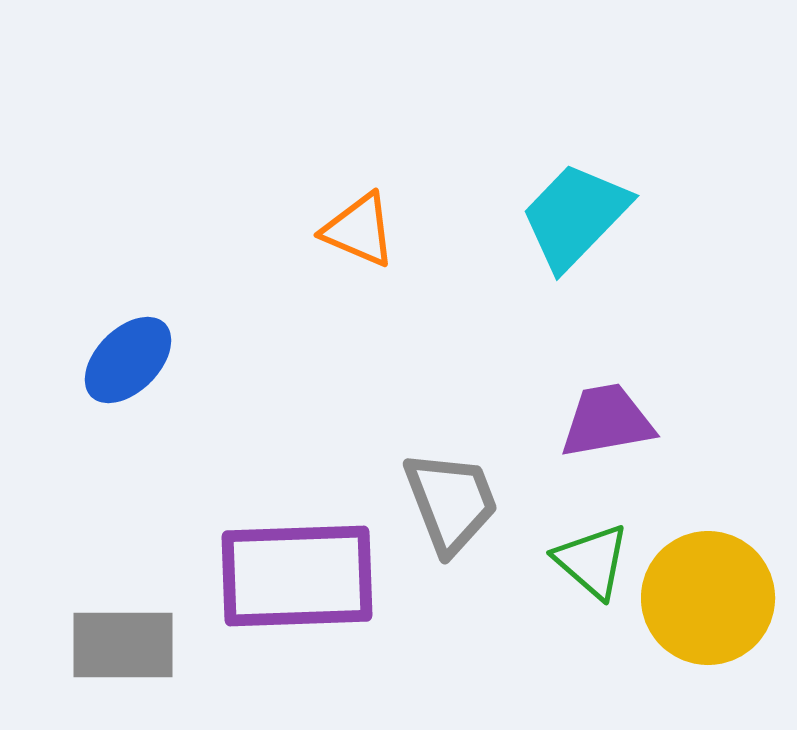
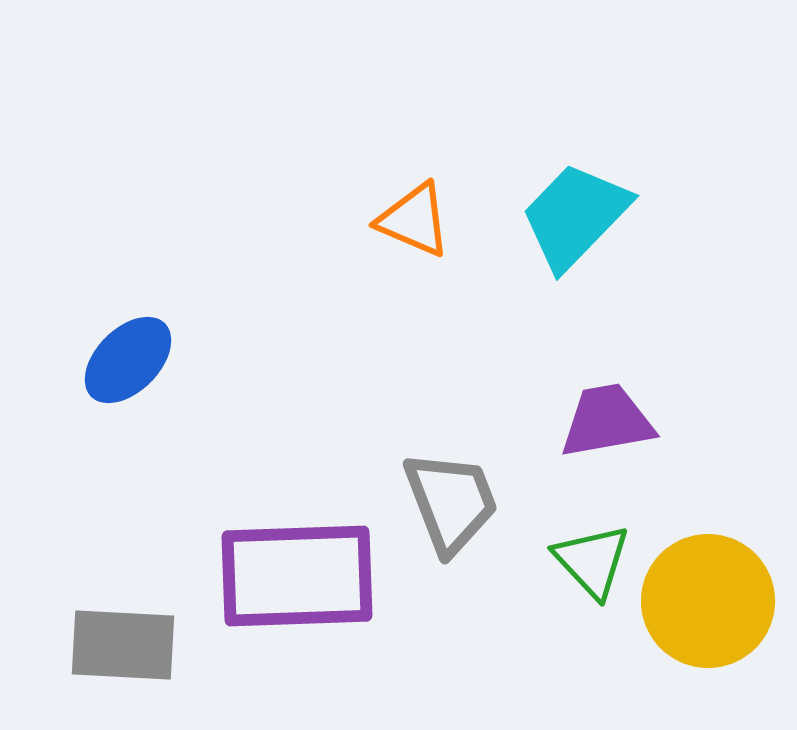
orange triangle: moved 55 px right, 10 px up
green triangle: rotated 6 degrees clockwise
yellow circle: moved 3 px down
gray rectangle: rotated 3 degrees clockwise
